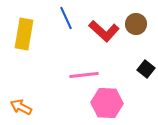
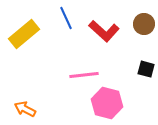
brown circle: moved 8 px right
yellow rectangle: rotated 40 degrees clockwise
black square: rotated 24 degrees counterclockwise
pink hexagon: rotated 12 degrees clockwise
orange arrow: moved 4 px right, 2 px down
